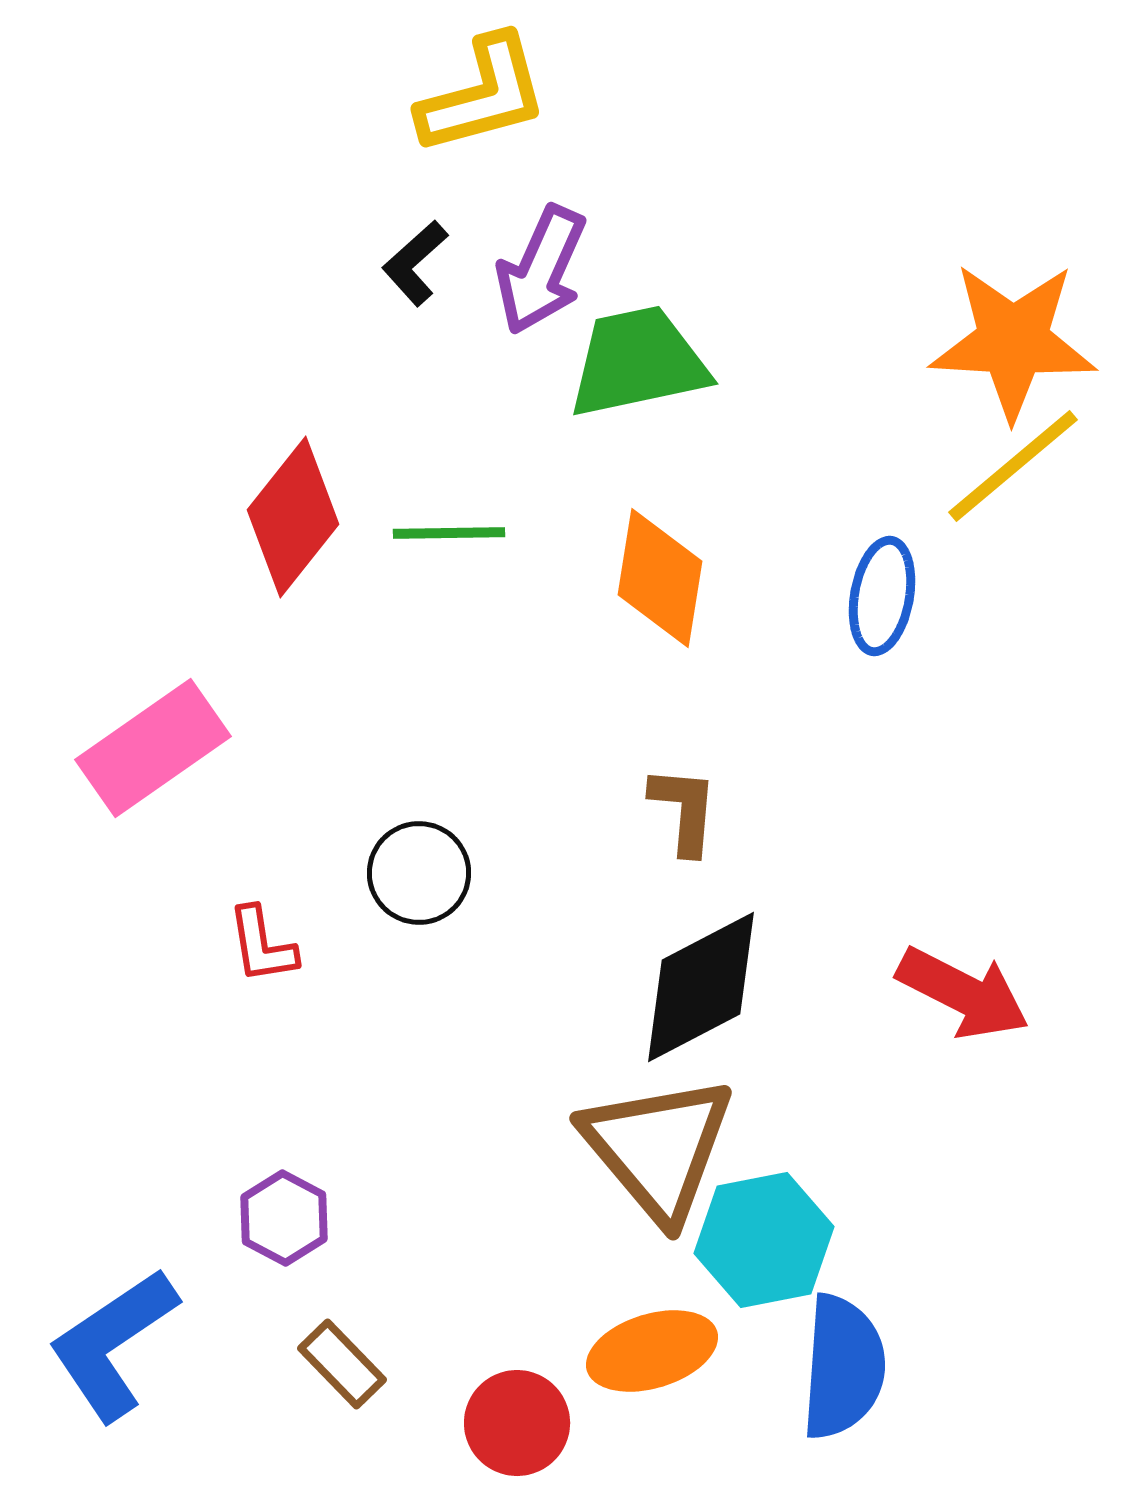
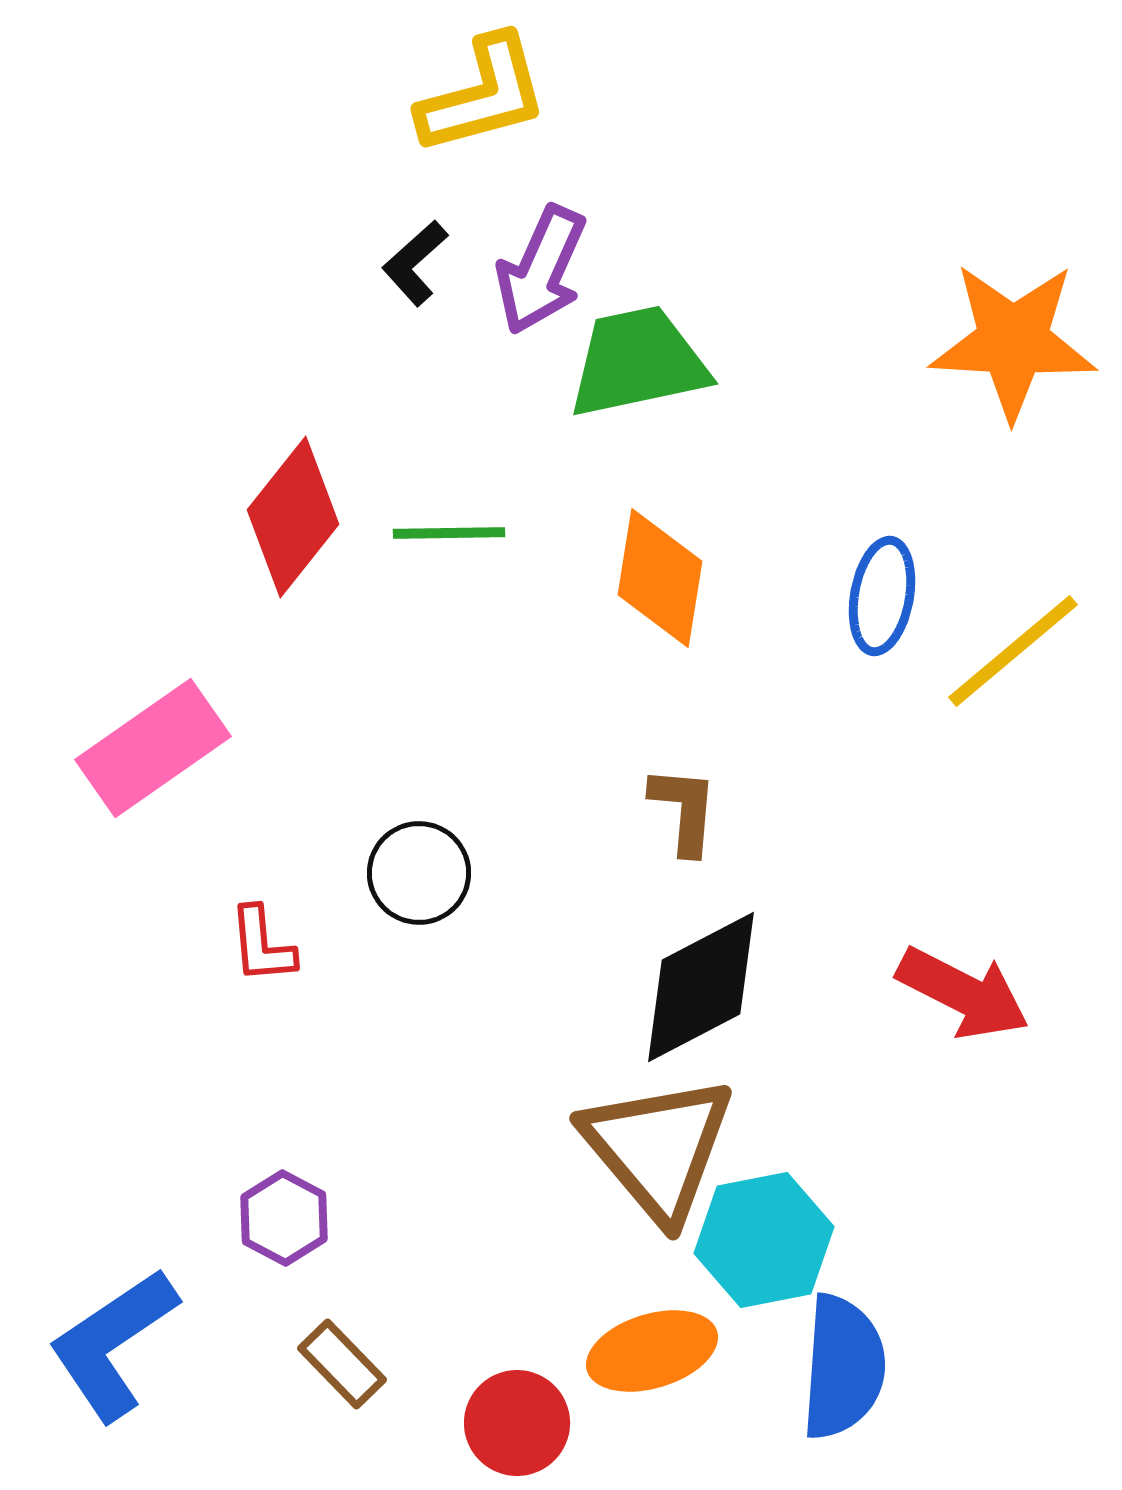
yellow line: moved 185 px down
red L-shape: rotated 4 degrees clockwise
